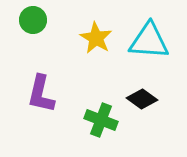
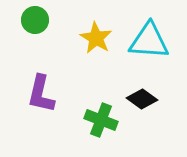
green circle: moved 2 px right
